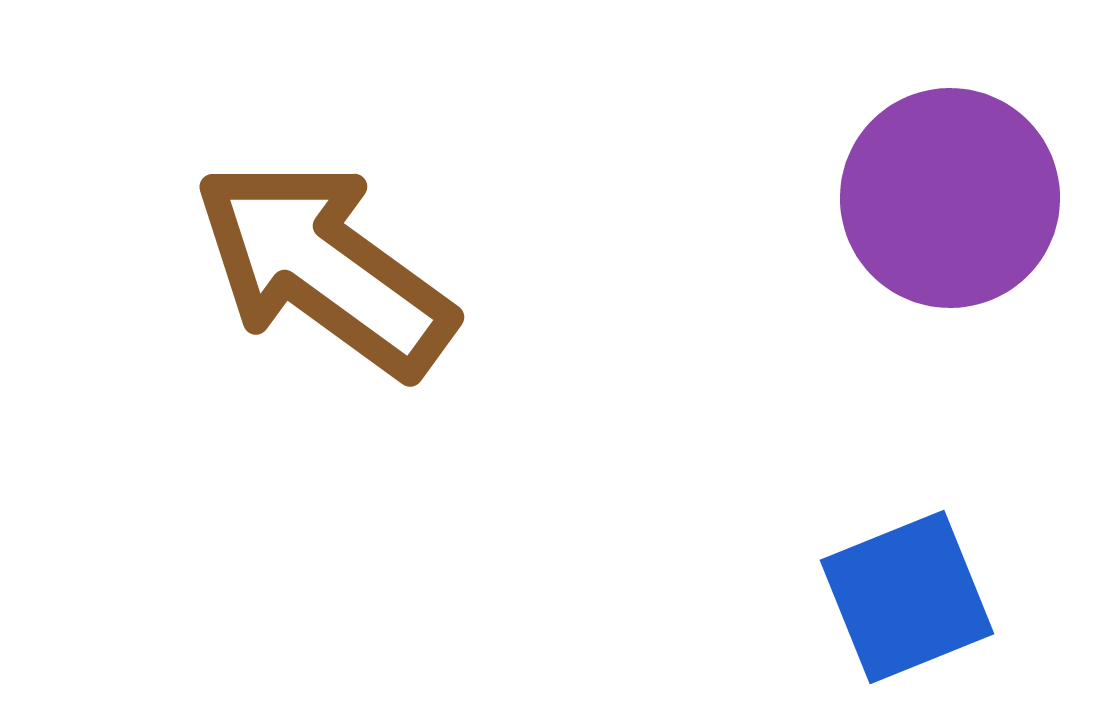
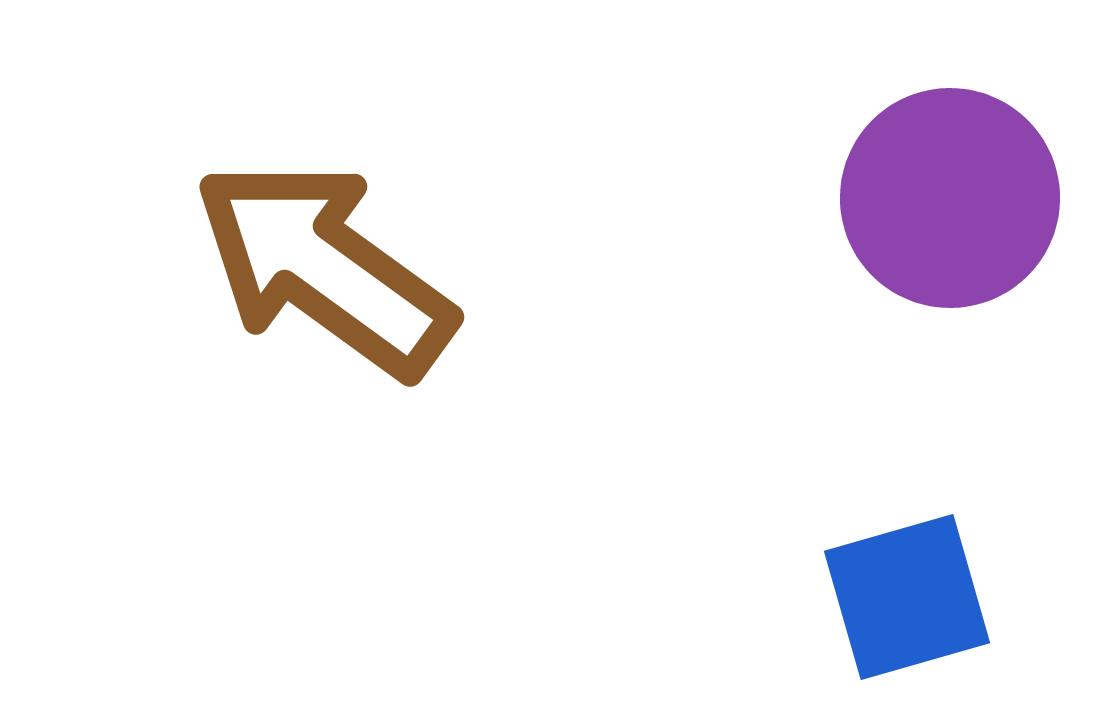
blue square: rotated 6 degrees clockwise
